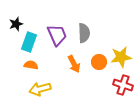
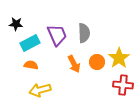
black star: rotated 24 degrees clockwise
cyan rectangle: moved 1 px right, 1 px down; rotated 42 degrees clockwise
yellow star: moved 2 px left, 1 px down; rotated 25 degrees counterclockwise
orange circle: moved 2 px left
red cross: rotated 12 degrees counterclockwise
yellow arrow: moved 1 px down
